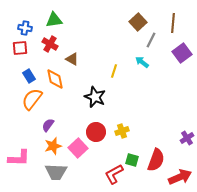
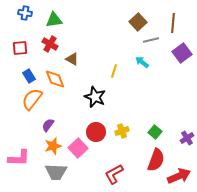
blue cross: moved 15 px up
gray line: rotated 49 degrees clockwise
orange diamond: rotated 10 degrees counterclockwise
green square: moved 23 px right, 28 px up; rotated 24 degrees clockwise
red arrow: moved 1 px left, 1 px up
